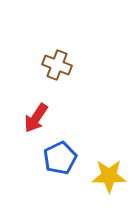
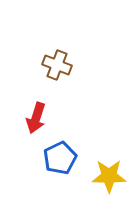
red arrow: rotated 16 degrees counterclockwise
